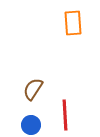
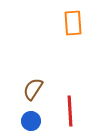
red line: moved 5 px right, 4 px up
blue circle: moved 4 px up
